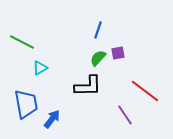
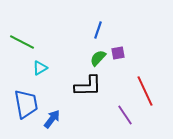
red line: rotated 28 degrees clockwise
